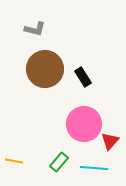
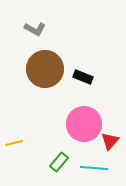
gray L-shape: rotated 15 degrees clockwise
black rectangle: rotated 36 degrees counterclockwise
yellow line: moved 18 px up; rotated 24 degrees counterclockwise
